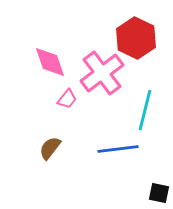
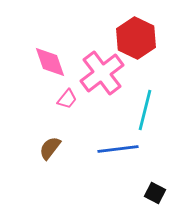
black square: moved 4 px left; rotated 15 degrees clockwise
